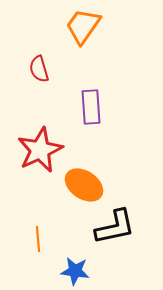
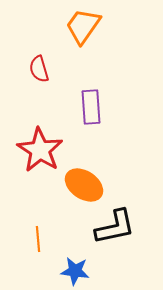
red star: rotated 15 degrees counterclockwise
